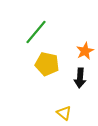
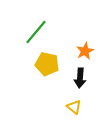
yellow triangle: moved 10 px right, 6 px up
